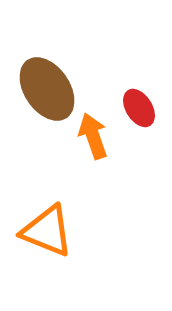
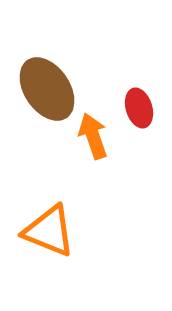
red ellipse: rotated 15 degrees clockwise
orange triangle: moved 2 px right
